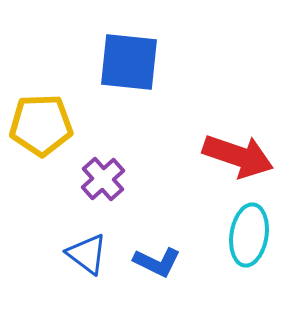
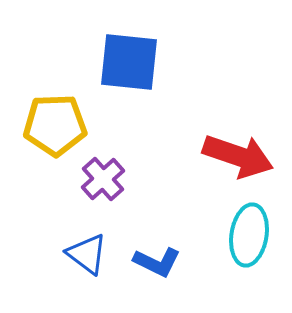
yellow pentagon: moved 14 px right
